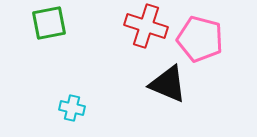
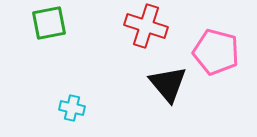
pink pentagon: moved 16 px right, 13 px down
black triangle: rotated 27 degrees clockwise
